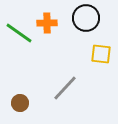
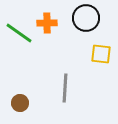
gray line: rotated 40 degrees counterclockwise
